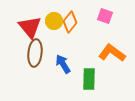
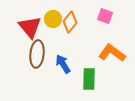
yellow circle: moved 1 px left, 2 px up
brown ellipse: moved 2 px right, 1 px down
